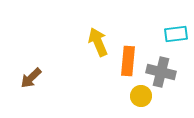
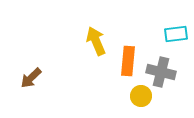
yellow arrow: moved 2 px left, 1 px up
